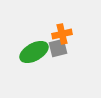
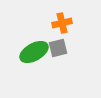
orange cross: moved 11 px up
